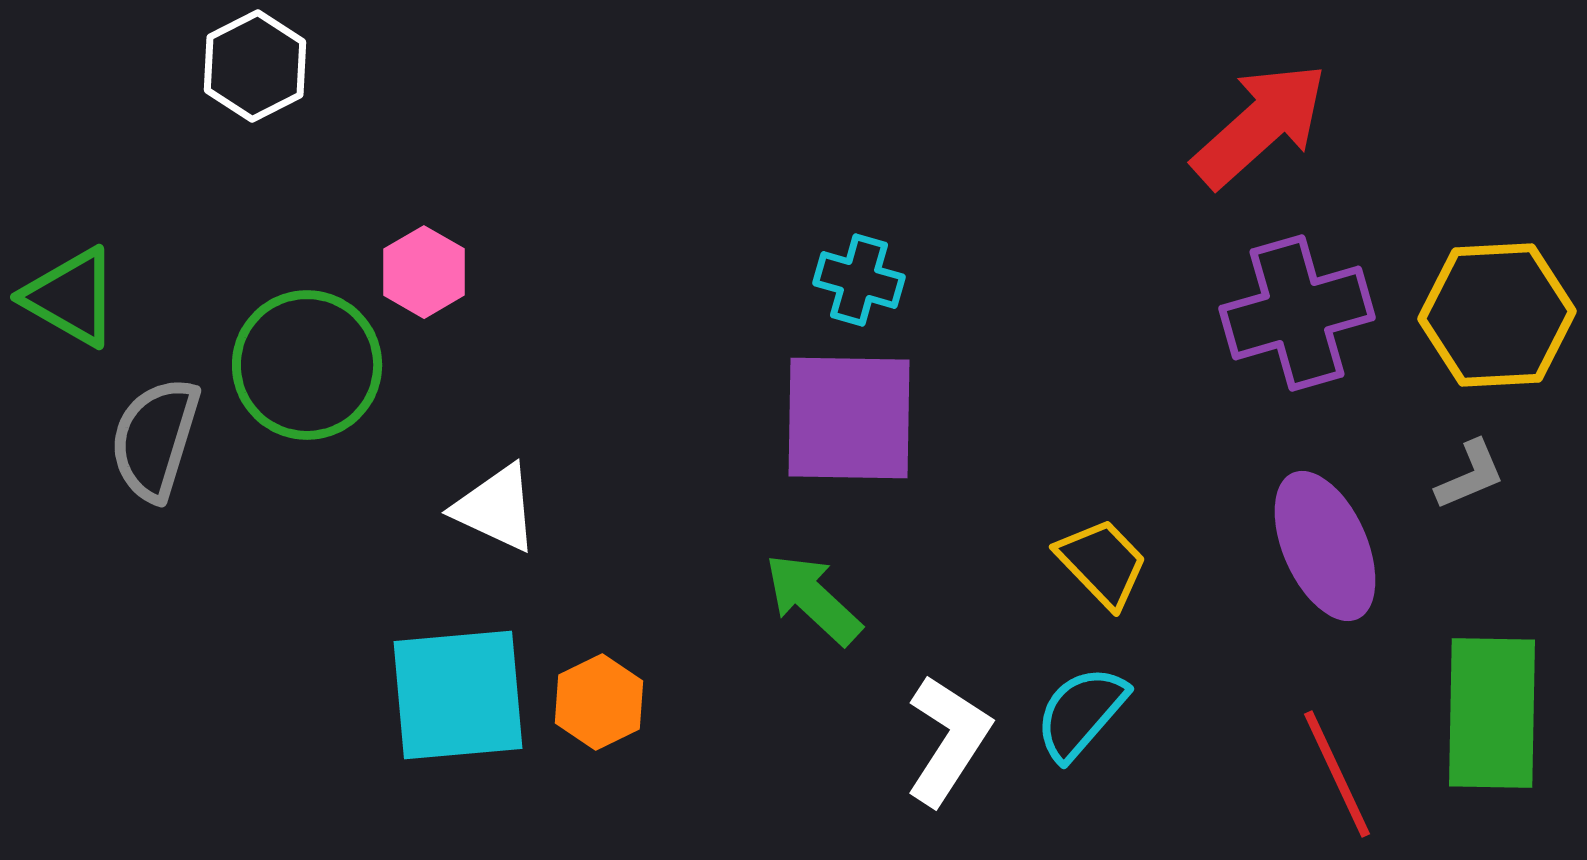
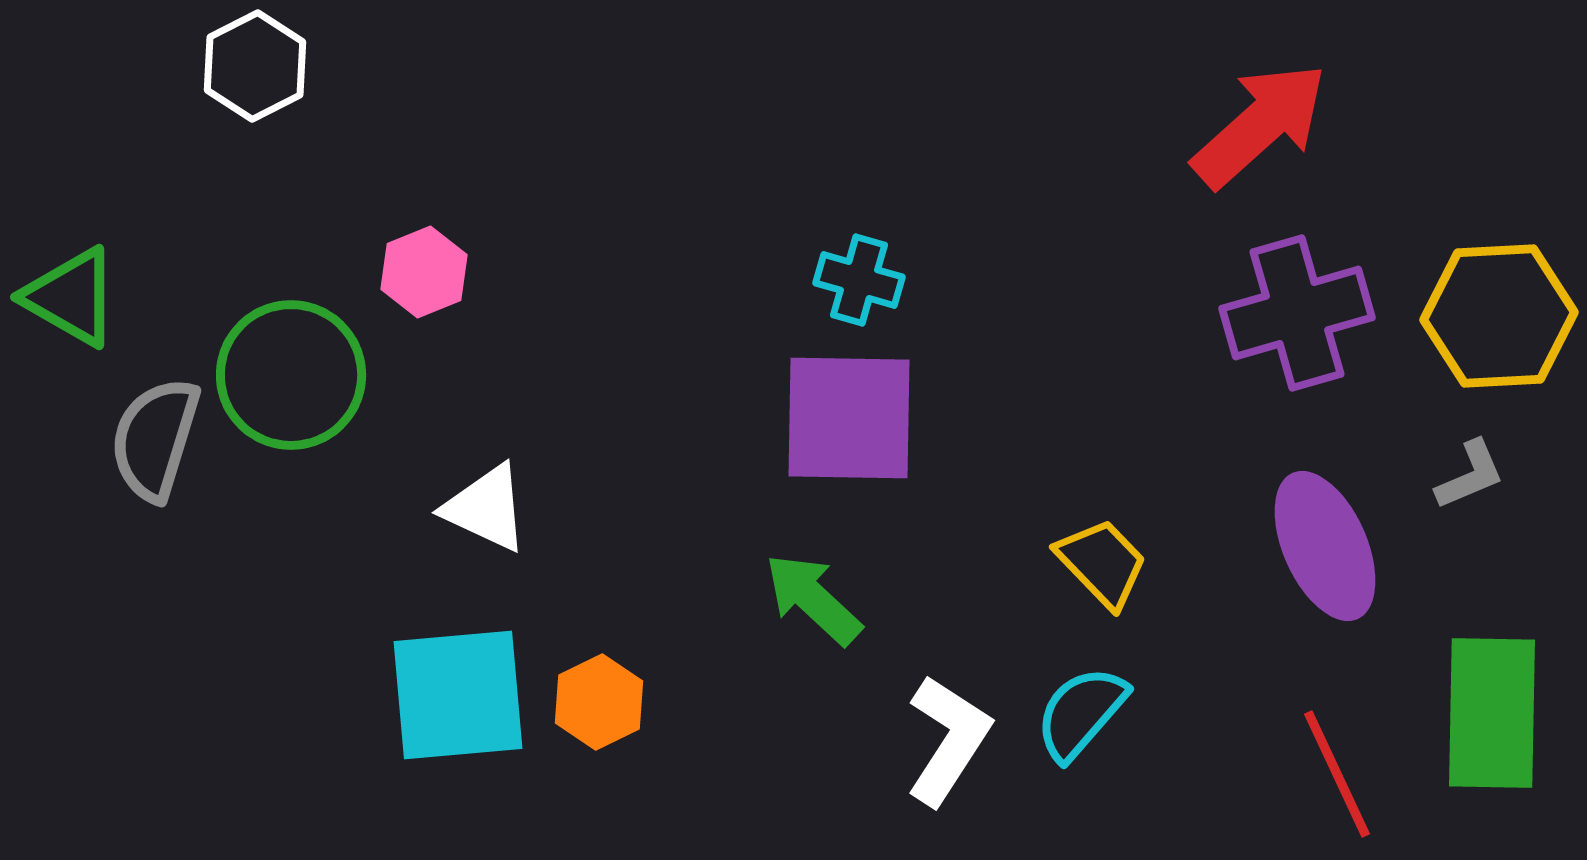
pink hexagon: rotated 8 degrees clockwise
yellow hexagon: moved 2 px right, 1 px down
green circle: moved 16 px left, 10 px down
white triangle: moved 10 px left
